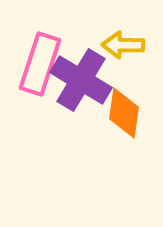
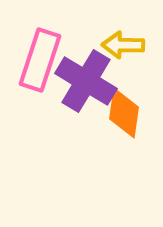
pink rectangle: moved 4 px up
purple cross: moved 5 px right, 1 px down
